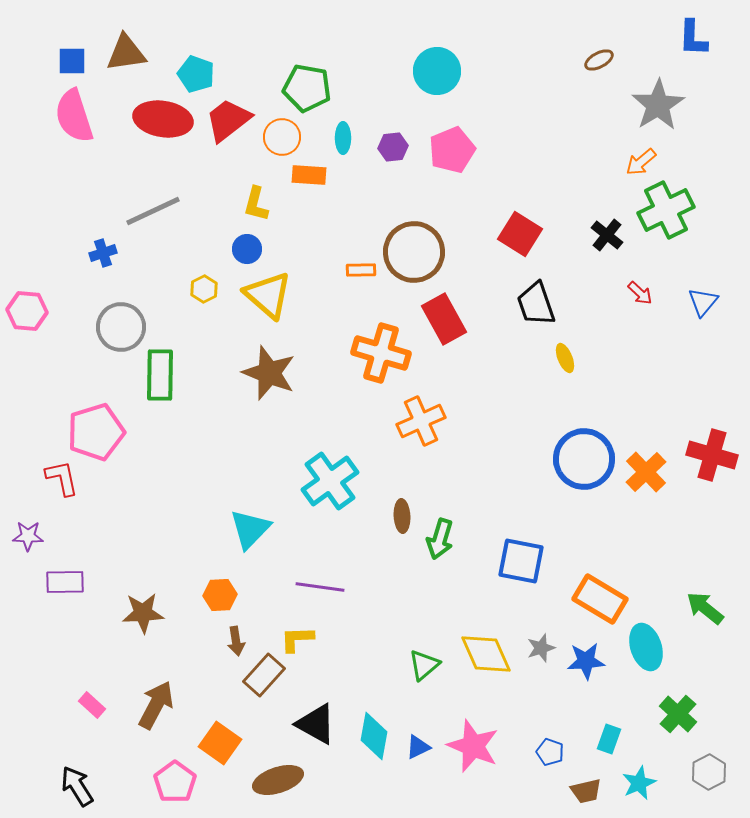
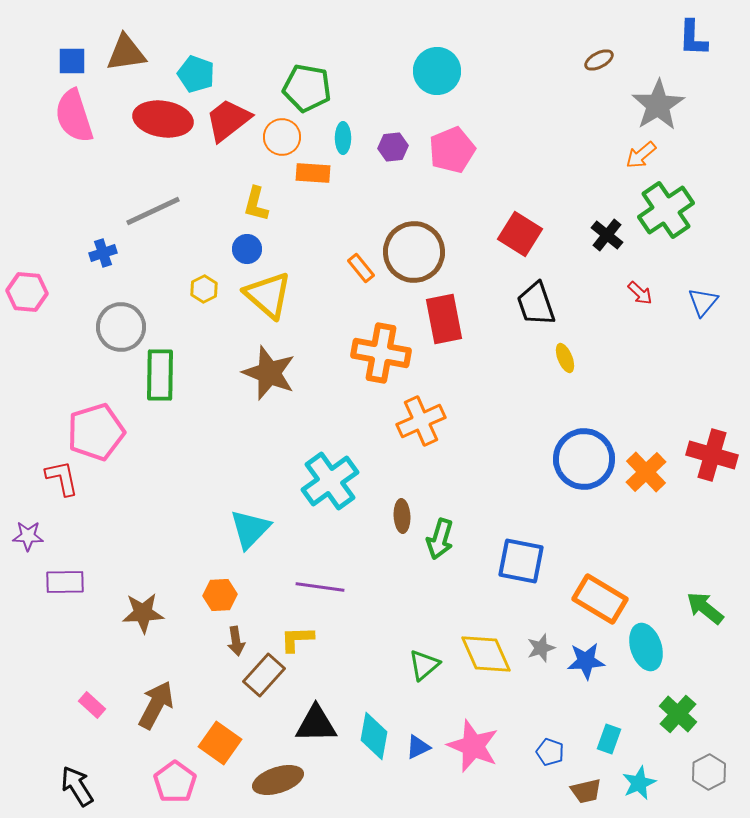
orange arrow at (641, 162): moved 7 px up
orange rectangle at (309, 175): moved 4 px right, 2 px up
green cross at (666, 210): rotated 8 degrees counterclockwise
orange rectangle at (361, 270): moved 2 px up; rotated 52 degrees clockwise
pink hexagon at (27, 311): moved 19 px up
red rectangle at (444, 319): rotated 18 degrees clockwise
orange cross at (381, 353): rotated 6 degrees counterclockwise
black triangle at (316, 724): rotated 30 degrees counterclockwise
